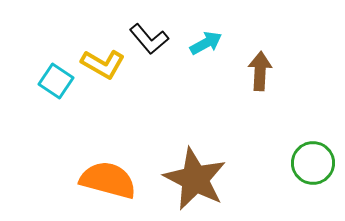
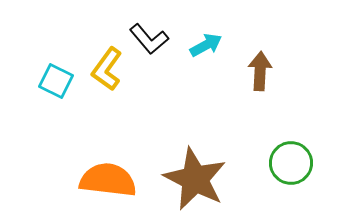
cyan arrow: moved 2 px down
yellow L-shape: moved 4 px right, 5 px down; rotated 96 degrees clockwise
cyan square: rotated 8 degrees counterclockwise
green circle: moved 22 px left
orange semicircle: rotated 8 degrees counterclockwise
